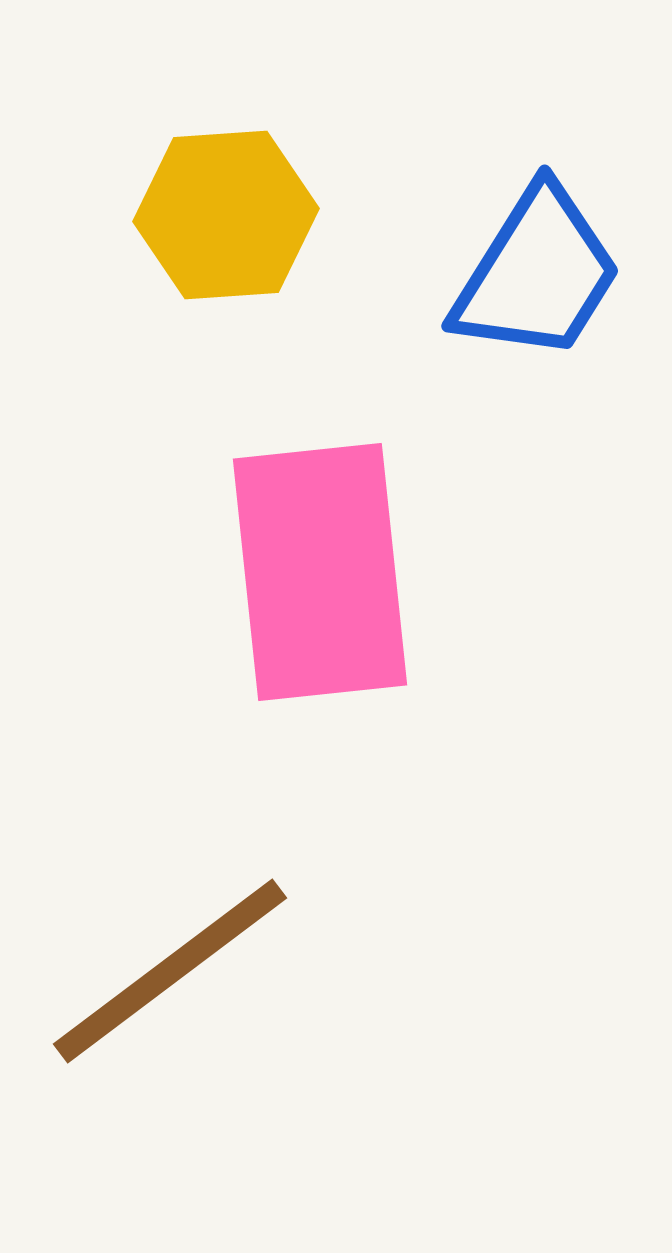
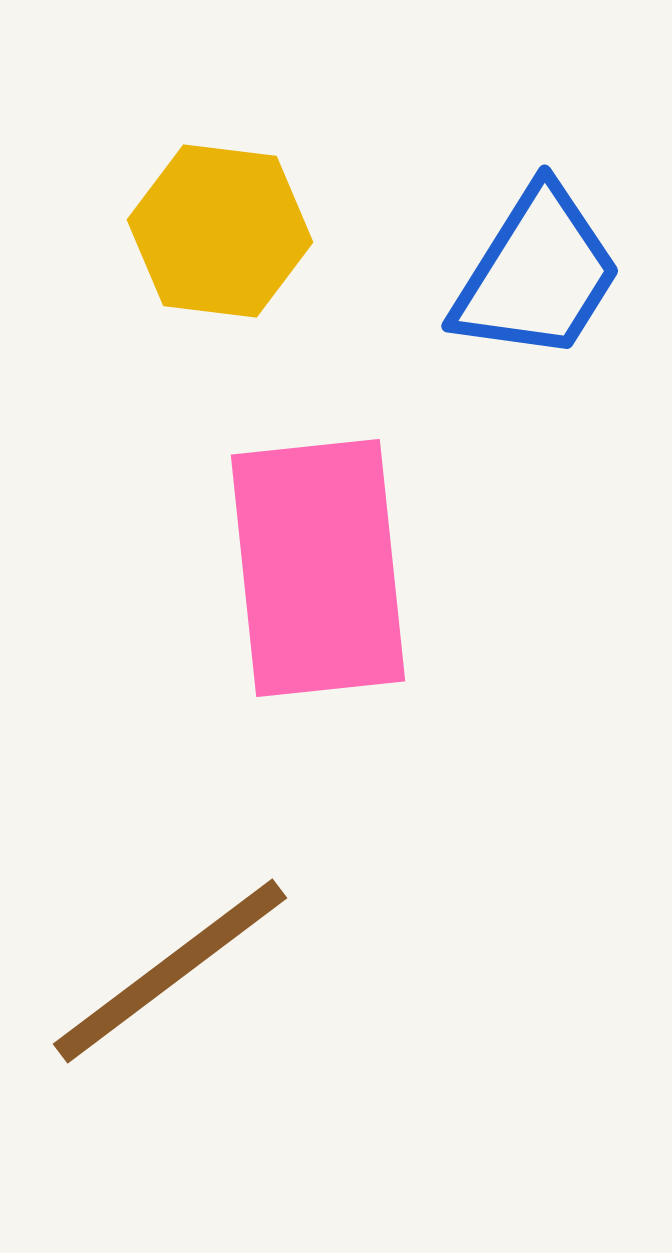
yellow hexagon: moved 6 px left, 16 px down; rotated 11 degrees clockwise
pink rectangle: moved 2 px left, 4 px up
